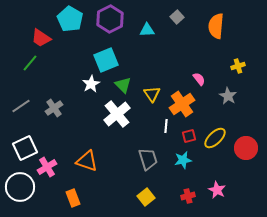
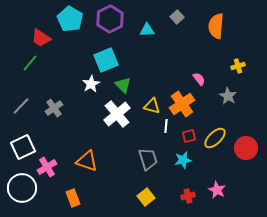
yellow triangle: moved 12 px down; rotated 42 degrees counterclockwise
gray line: rotated 12 degrees counterclockwise
white square: moved 2 px left, 1 px up
white circle: moved 2 px right, 1 px down
